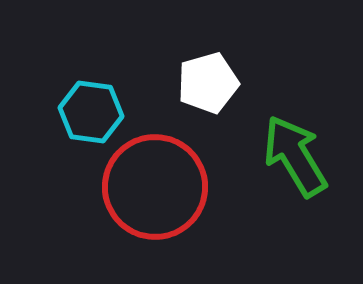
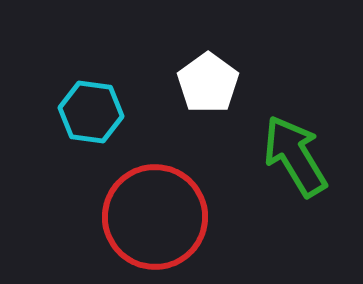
white pentagon: rotated 20 degrees counterclockwise
red circle: moved 30 px down
